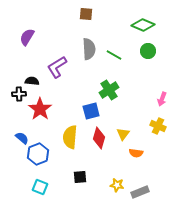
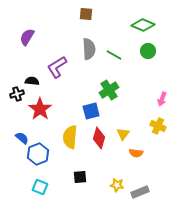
black cross: moved 2 px left; rotated 16 degrees counterclockwise
